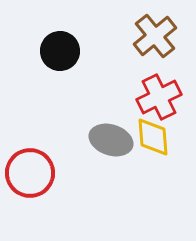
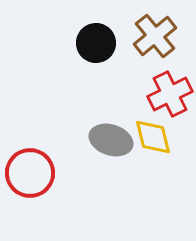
black circle: moved 36 px right, 8 px up
red cross: moved 11 px right, 3 px up
yellow diamond: rotated 9 degrees counterclockwise
